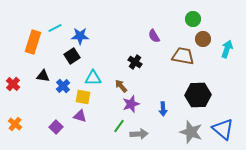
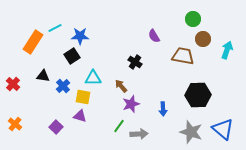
orange rectangle: rotated 15 degrees clockwise
cyan arrow: moved 1 px down
